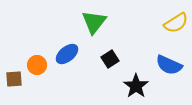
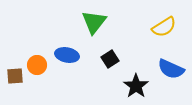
yellow semicircle: moved 12 px left, 4 px down
blue ellipse: moved 1 px down; rotated 50 degrees clockwise
blue semicircle: moved 2 px right, 4 px down
brown square: moved 1 px right, 3 px up
